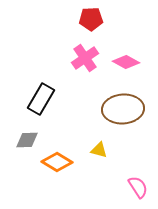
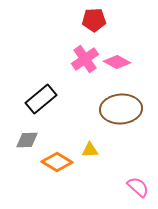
red pentagon: moved 3 px right, 1 px down
pink cross: moved 1 px down
pink diamond: moved 9 px left
black rectangle: rotated 20 degrees clockwise
brown ellipse: moved 2 px left
yellow triangle: moved 9 px left; rotated 18 degrees counterclockwise
pink semicircle: rotated 15 degrees counterclockwise
